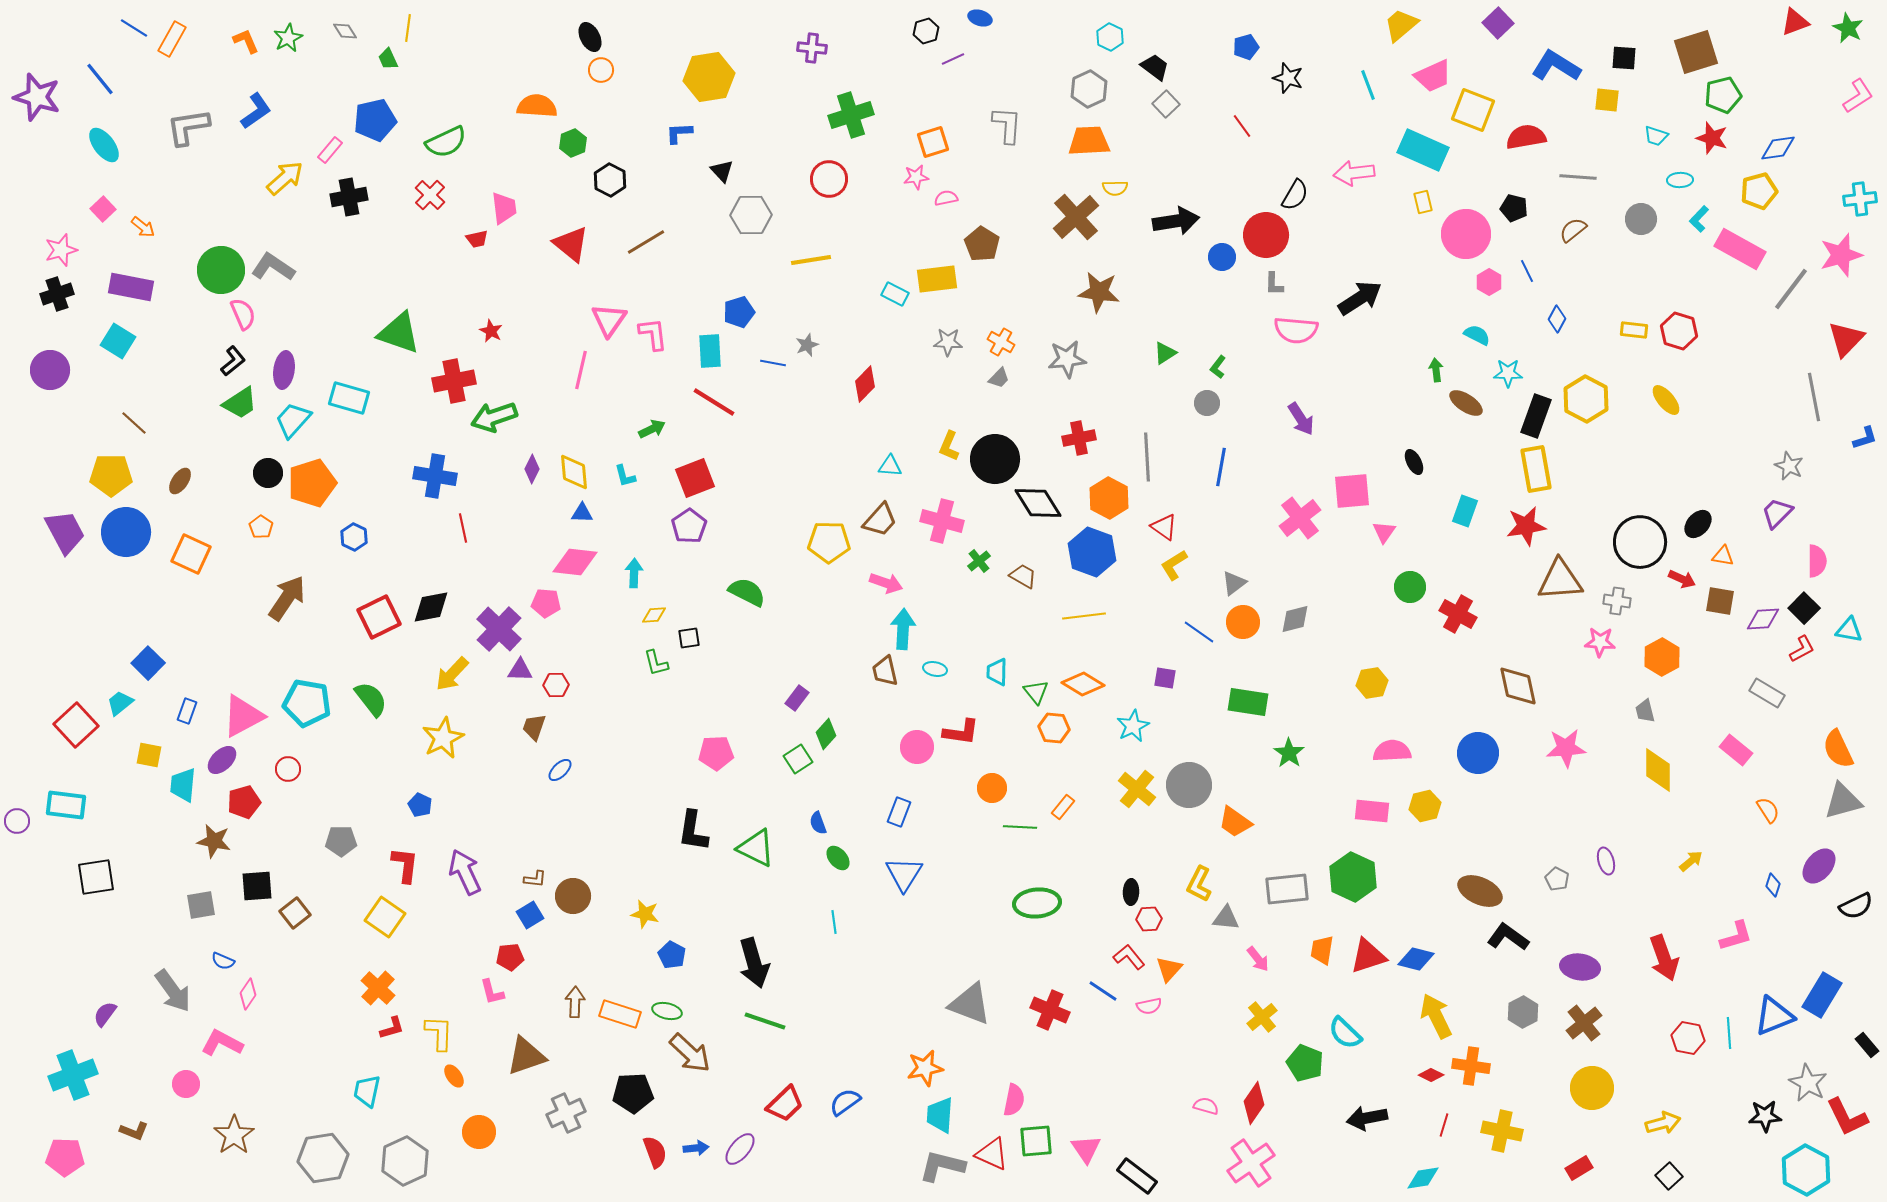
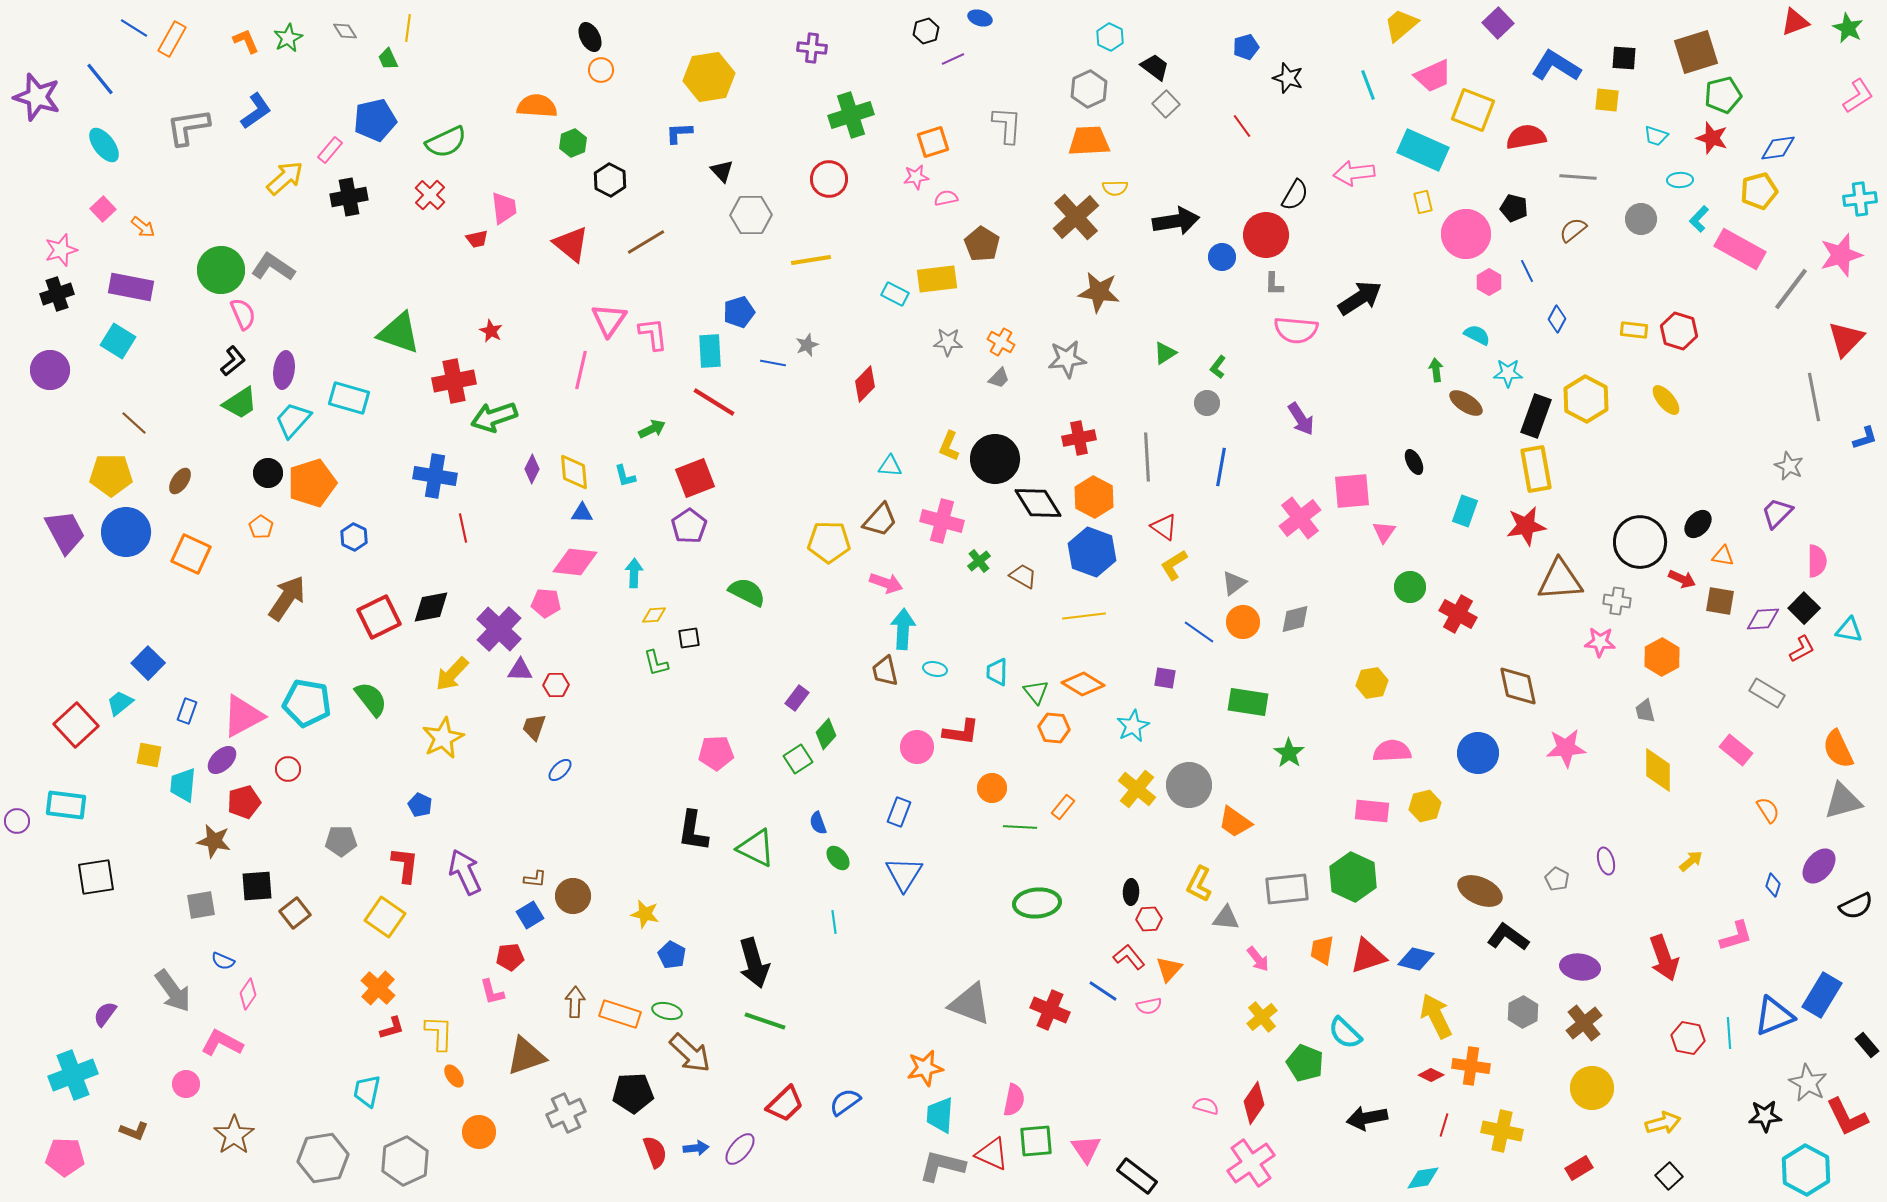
orange hexagon at (1109, 498): moved 15 px left, 1 px up
